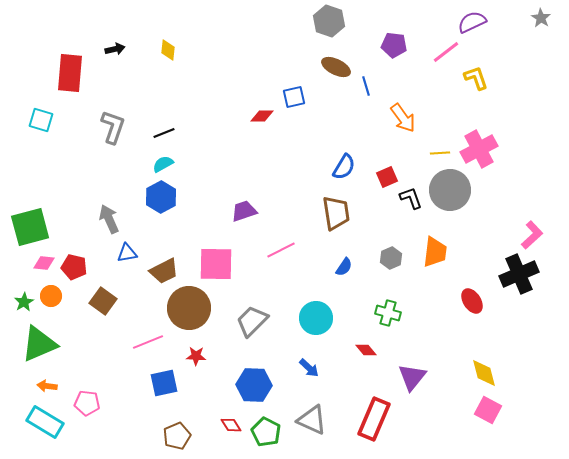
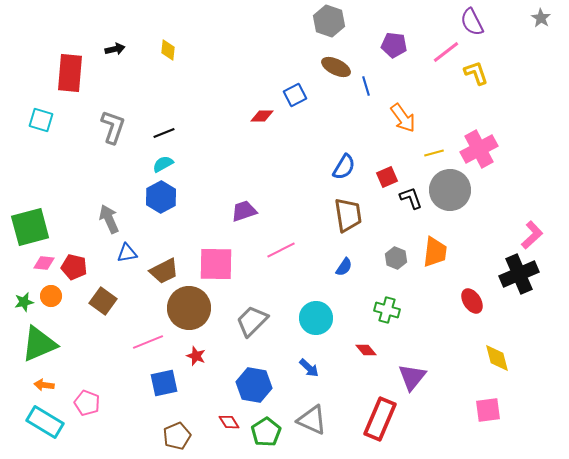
purple semicircle at (472, 22): rotated 92 degrees counterclockwise
yellow L-shape at (476, 78): moved 5 px up
blue square at (294, 97): moved 1 px right, 2 px up; rotated 15 degrees counterclockwise
yellow line at (440, 153): moved 6 px left; rotated 12 degrees counterclockwise
brown trapezoid at (336, 213): moved 12 px right, 2 px down
gray hexagon at (391, 258): moved 5 px right; rotated 15 degrees counterclockwise
green star at (24, 302): rotated 18 degrees clockwise
green cross at (388, 313): moved 1 px left, 3 px up
red star at (196, 356): rotated 18 degrees clockwise
yellow diamond at (484, 373): moved 13 px right, 15 px up
blue hexagon at (254, 385): rotated 8 degrees clockwise
orange arrow at (47, 386): moved 3 px left, 1 px up
pink pentagon at (87, 403): rotated 15 degrees clockwise
pink square at (488, 410): rotated 36 degrees counterclockwise
red rectangle at (374, 419): moved 6 px right
red diamond at (231, 425): moved 2 px left, 3 px up
green pentagon at (266, 432): rotated 12 degrees clockwise
